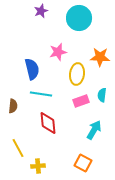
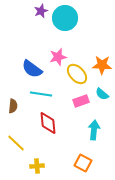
cyan circle: moved 14 px left
pink star: moved 5 px down
orange star: moved 2 px right, 8 px down
blue semicircle: rotated 140 degrees clockwise
yellow ellipse: rotated 50 degrees counterclockwise
cyan semicircle: moved 1 px up; rotated 56 degrees counterclockwise
cyan arrow: rotated 24 degrees counterclockwise
yellow line: moved 2 px left, 5 px up; rotated 18 degrees counterclockwise
yellow cross: moved 1 px left
